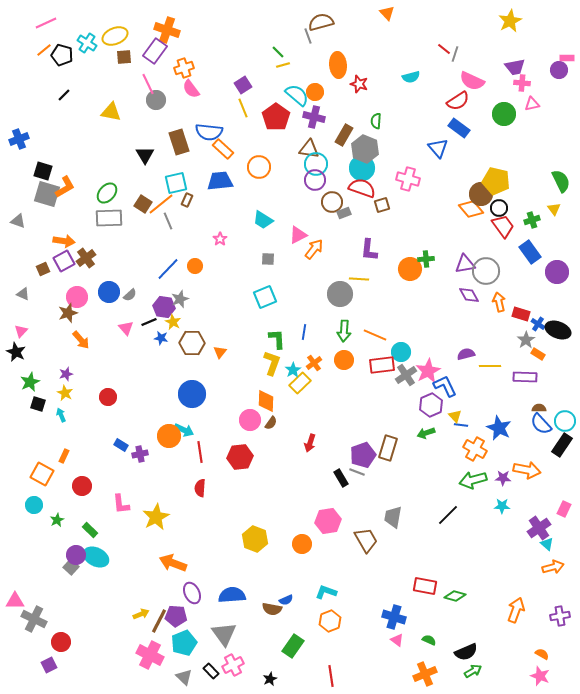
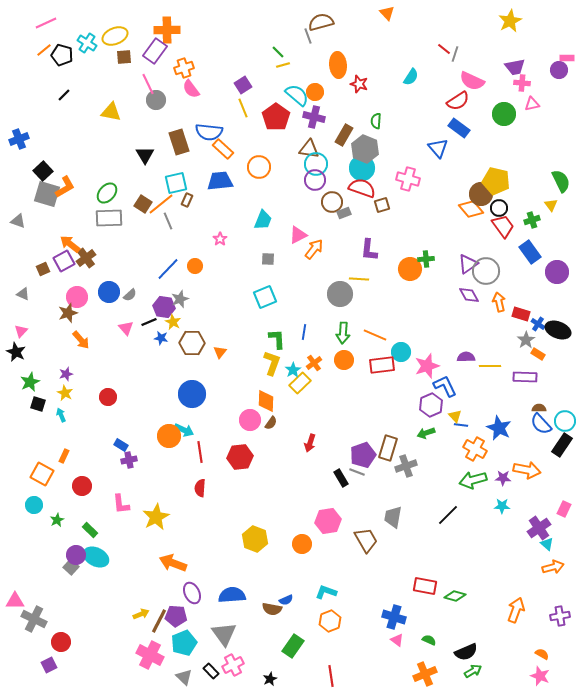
orange cross at (167, 30): rotated 20 degrees counterclockwise
cyan semicircle at (411, 77): rotated 42 degrees counterclockwise
black square at (43, 171): rotated 30 degrees clockwise
yellow triangle at (554, 209): moved 3 px left, 4 px up
cyan trapezoid at (263, 220): rotated 100 degrees counterclockwise
orange arrow at (64, 241): moved 6 px right, 3 px down; rotated 150 degrees counterclockwise
purple triangle at (465, 264): moved 3 px right; rotated 25 degrees counterclockwise
green arrow at (344, 331): moved 1 px left, 2 px down
purple semicircle at (466, 354): moved 3 px down; rotated 12 degrees clockwise
pink star at (428, 371): moved 1 px left, 5 px up; rotated 10 degrees clockwise
gray cross at (406, 375): moved 91 px down; rotated 15 degrees clockwise
purple cross at (140, 454): moved 11 px left, 6 px down
